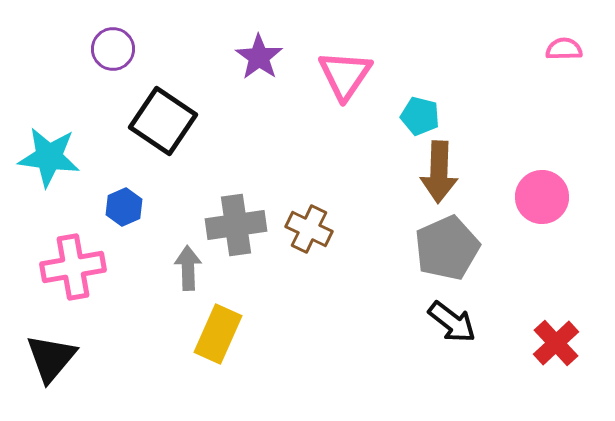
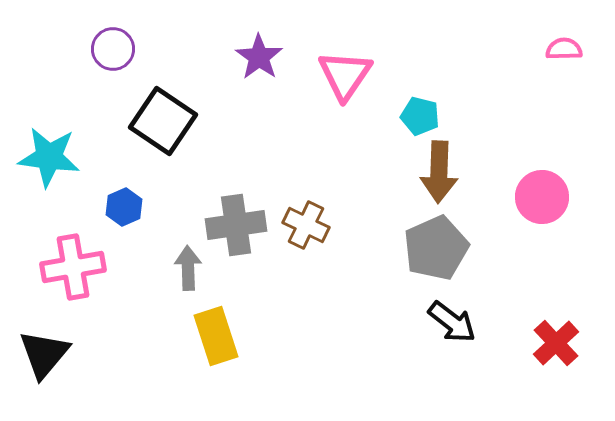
brown cross: moved 3 px left, 4 px up
gray pentagon: moved 11 px left
yellow rectangle: moved 2 px left, 2 px down; rotated 42 degrees counterclockwise
black triangle: moved 7 px left, 4 px up
